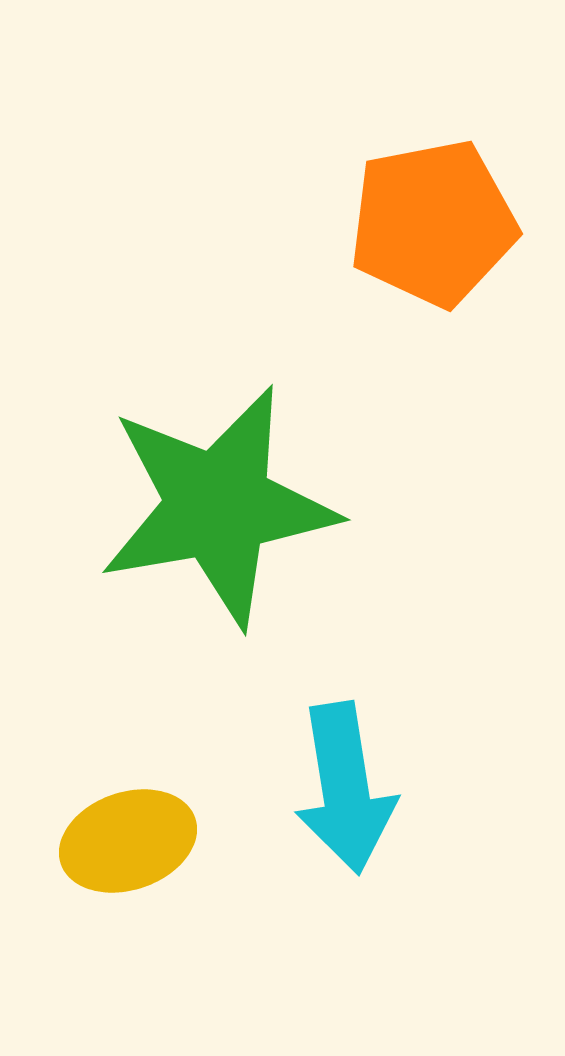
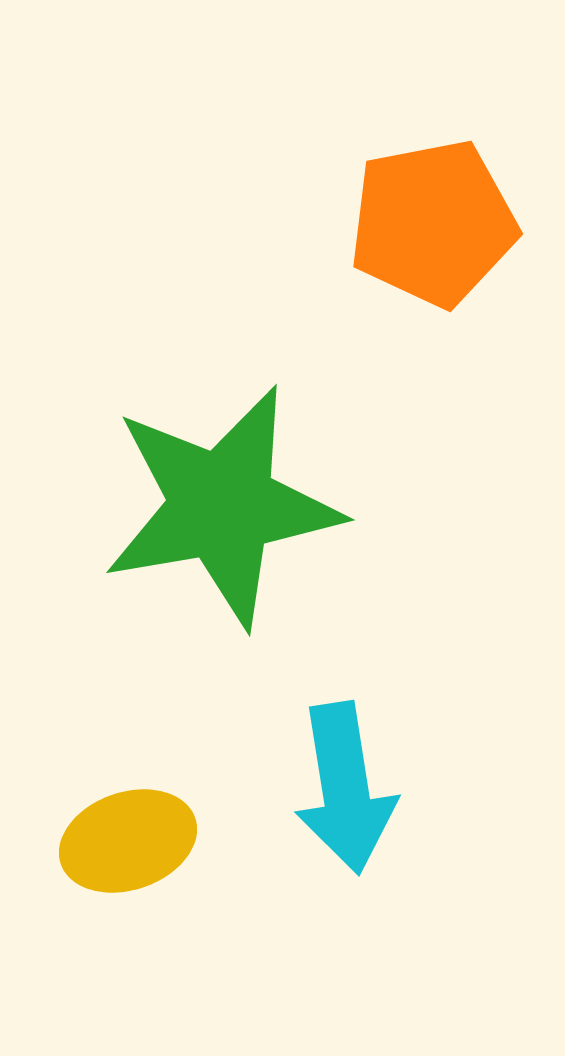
green star: moved 4 px right
